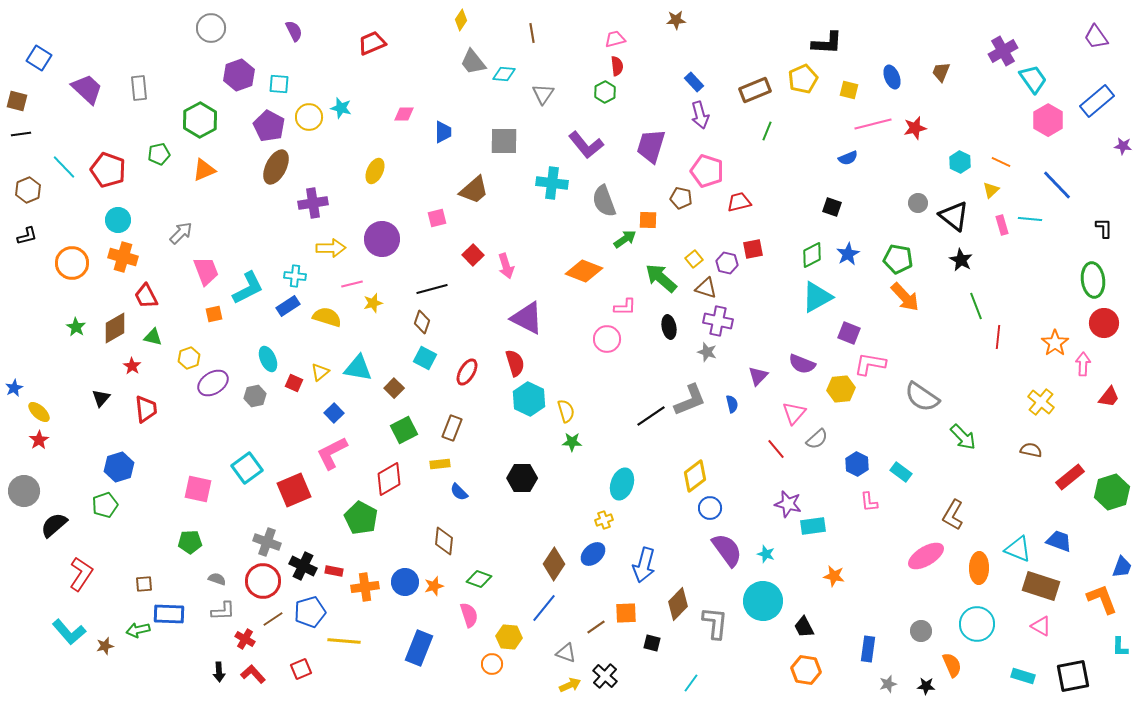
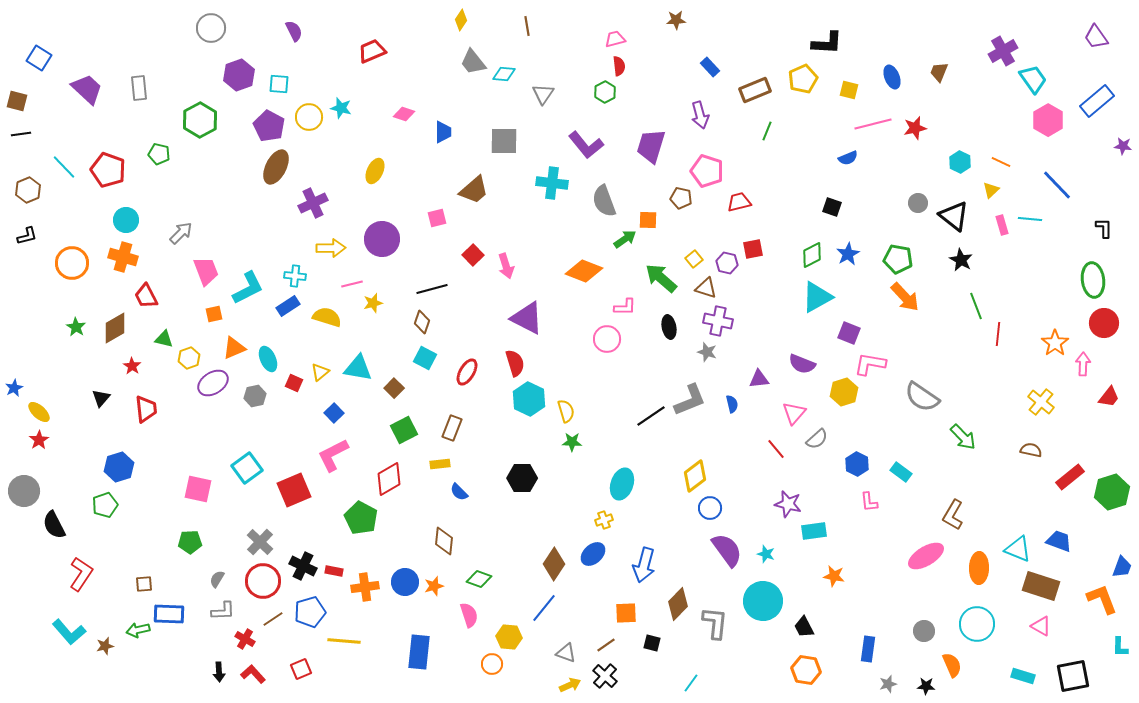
brown line at (532, 33): moved 5 px left, 7 px up
red trapezoid at (372, 43): moved 8 px down
red semicircle at (617, 66): moved 2 px right
brown trapezoid at (941, 72): moved 2 px left
blue rectangle at (694, 82): moved 16 px right, 15 px up
pink diamond at (404, 114): rotated 20 degrees clockwise
green pentagon at (159, 154): rotated 25 degrees clockwise
orange triangle at (204, 170): moved 30 px right, 178 px down
purple cross at (313, 203): rotated 16 degrees counterclockwise
cyan circle at (118, 220): moved 8 px right
green triangle at (153, 337): moved 11 px right, 2 px down
red line at (998, 337): moved 3 px up
purple triangle at (758, 376): moved 1 px right, 3 px down; rotated 40 degrees clockwise
yellow hexagon at (841, 389): moved 3 px right, 3 px down; rotated 12 degrees counterclockwise
pink L-shape at (332, 453): moved 1 px right, 2 px down
black semicircle at (54, 525): rotated 76 degrees counterclockwise
cyan rectangle at (813, 526): moved 1 px right, 5 px down
gray cross at (267, 542): moved 7 px left; rotated 24 degrees clockwise
gray semicircle at (217, 579): rotated 78 degrees counterclockwise
brown line at (596, 627): moved 10 px right, 18 px down
gray circle at (921, 631): moved 3 px right
blue rectangle at (419, 648): moved 4 px down; rotated 16 degrees counterclockwise
